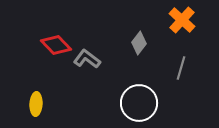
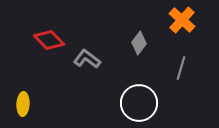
red diamond: moved 7 px left, 5 px up
yellow ellipse: moved 13 px left
